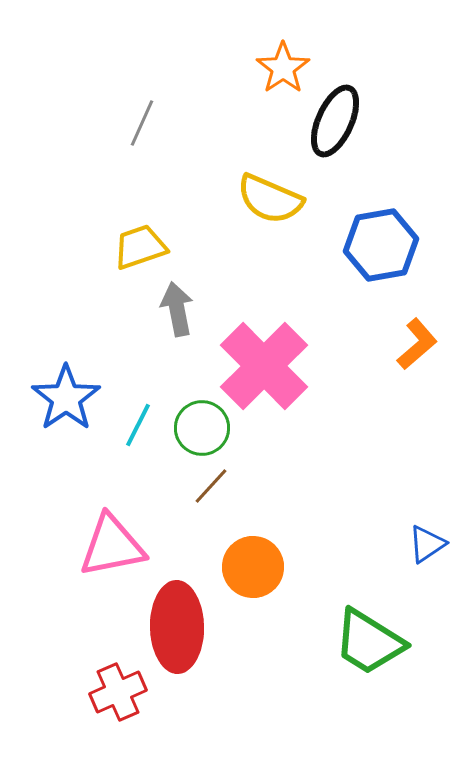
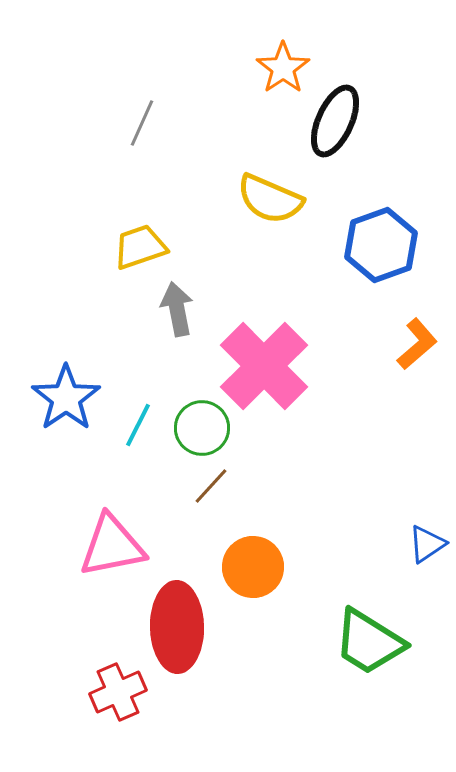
blue hexagon: rotated 10 degrees counterclockwise
